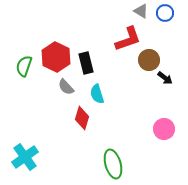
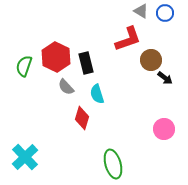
brown circle: moved 2 px right
cyan cross: rotated 8 degrees counterclockwise
